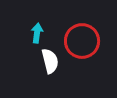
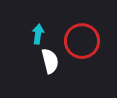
cyan arrow: moved 1 px right, 1 px down
